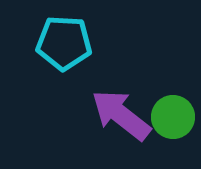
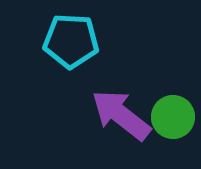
cyan pentagon: moved 7 px right, 2 px up
